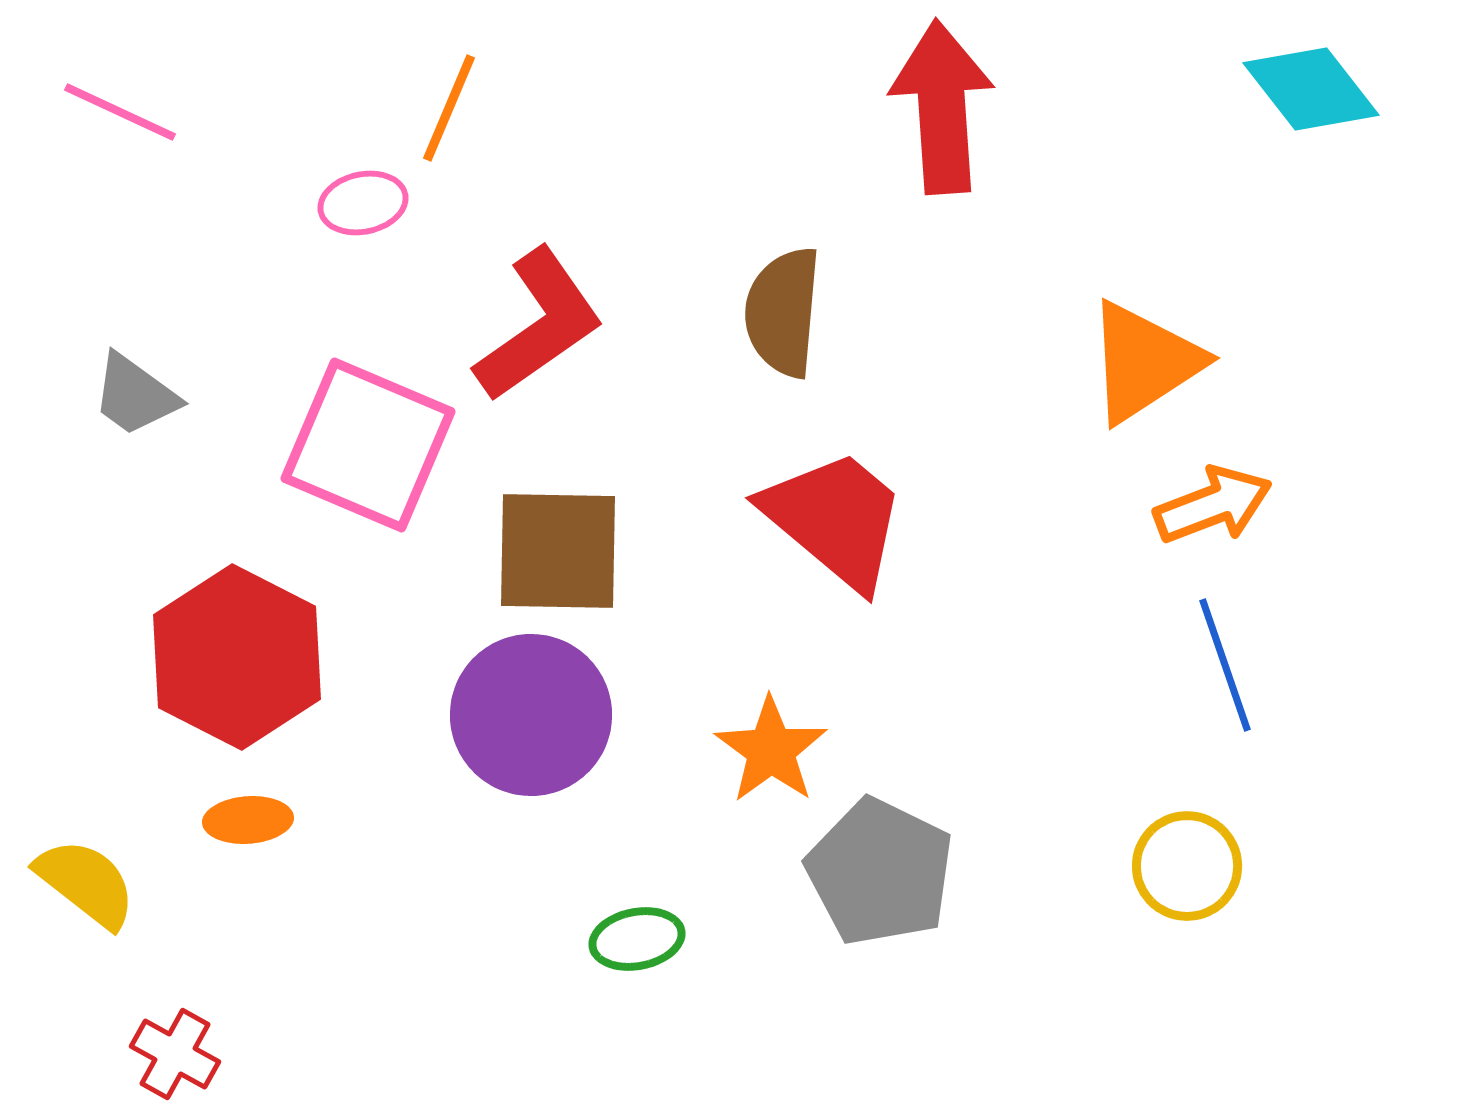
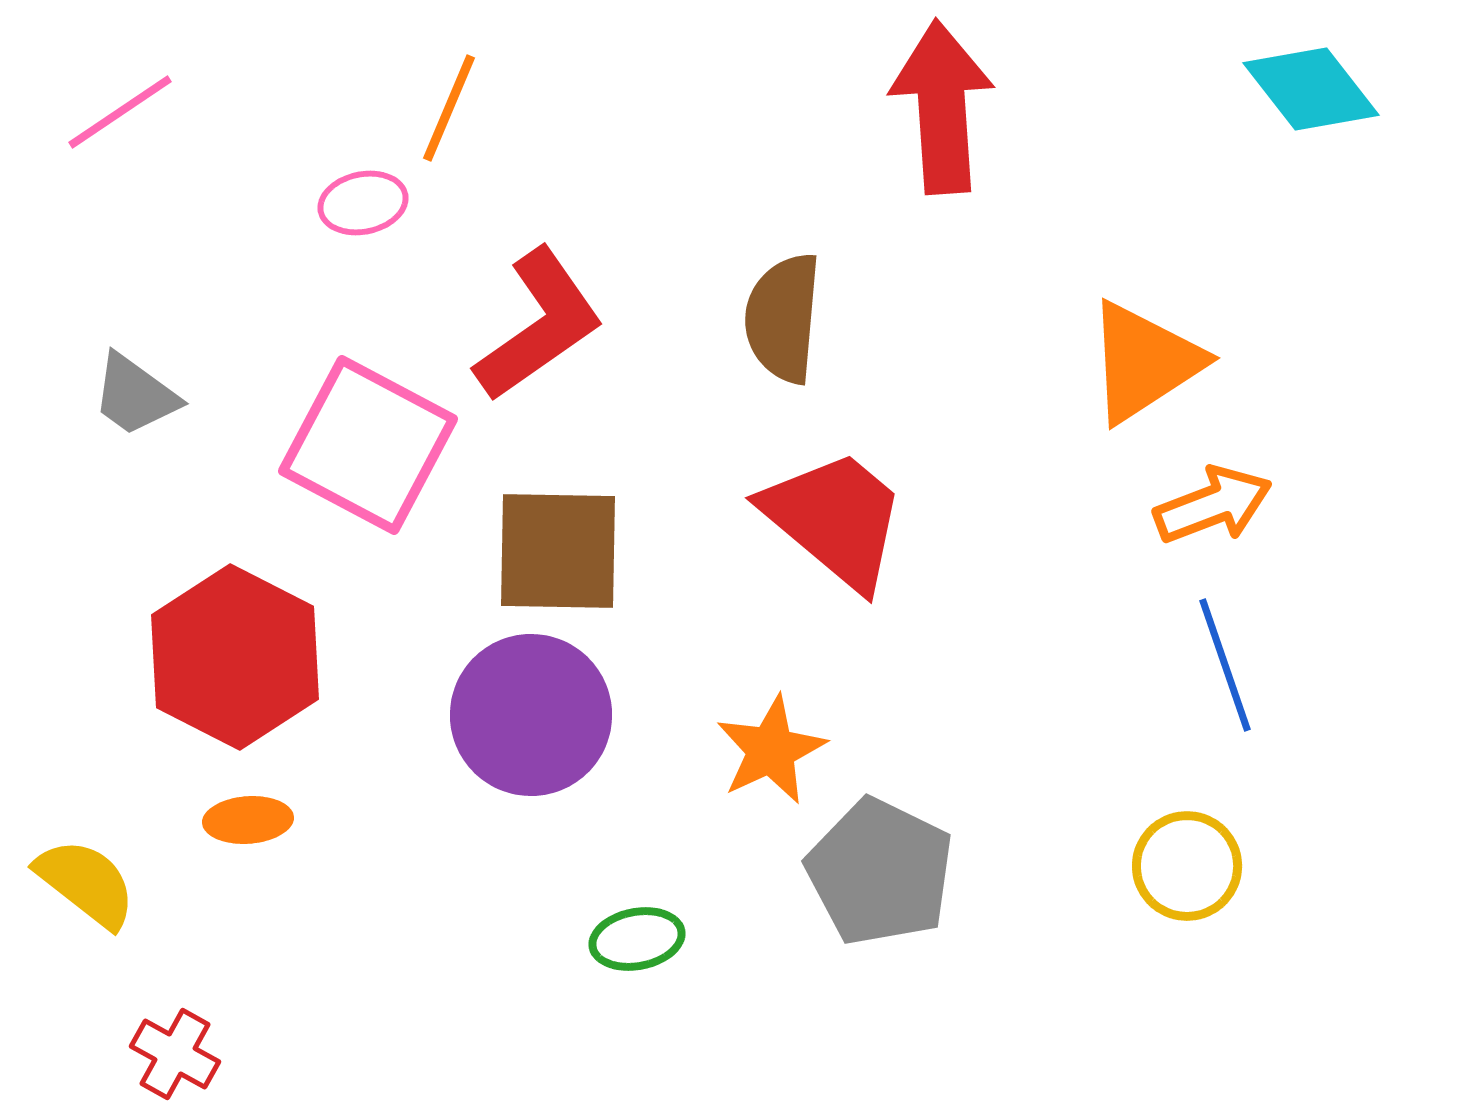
pink line: rotated 59 degrees counterclockwise
brown semicircle: moved 6 px down
pink square: rotated 5 degrees clockwise
red hexagon: moved 2 px left
orange star: rotated 11 degrees clockwise
